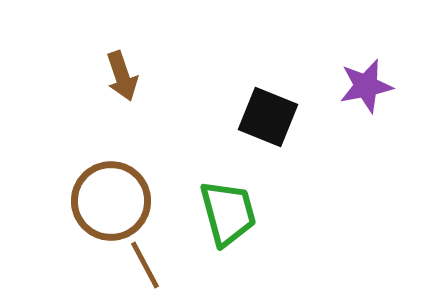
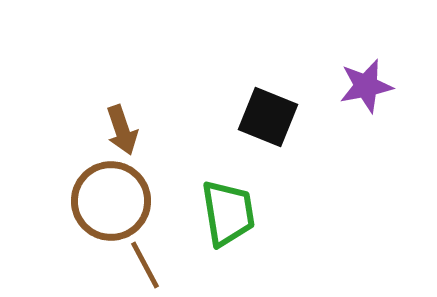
brown arrow: moved 54 px down
green trapezoid: rotated 6 degrees clockwise
